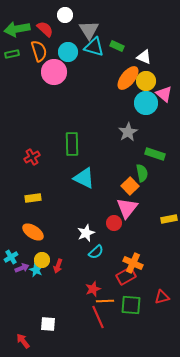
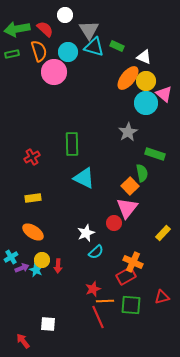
yellow rectangle at (169, 219): moved 6 px left, 14 px down; rotated 35 degrees counterclockwise
orange cross at (133, 263): moved 1 px up
red arrow at (58, 266): rotated 16 degrees counterclockwise
